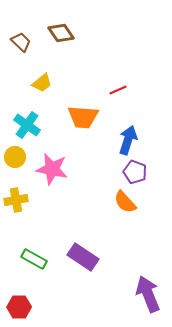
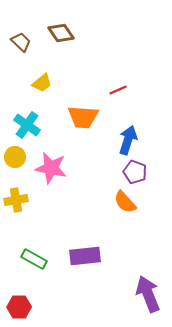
pink star: moved 1 px left, 1 px up
purple rectangle: moved 2 px right, 1 px up; rotated 40 degrees counterclockwise
